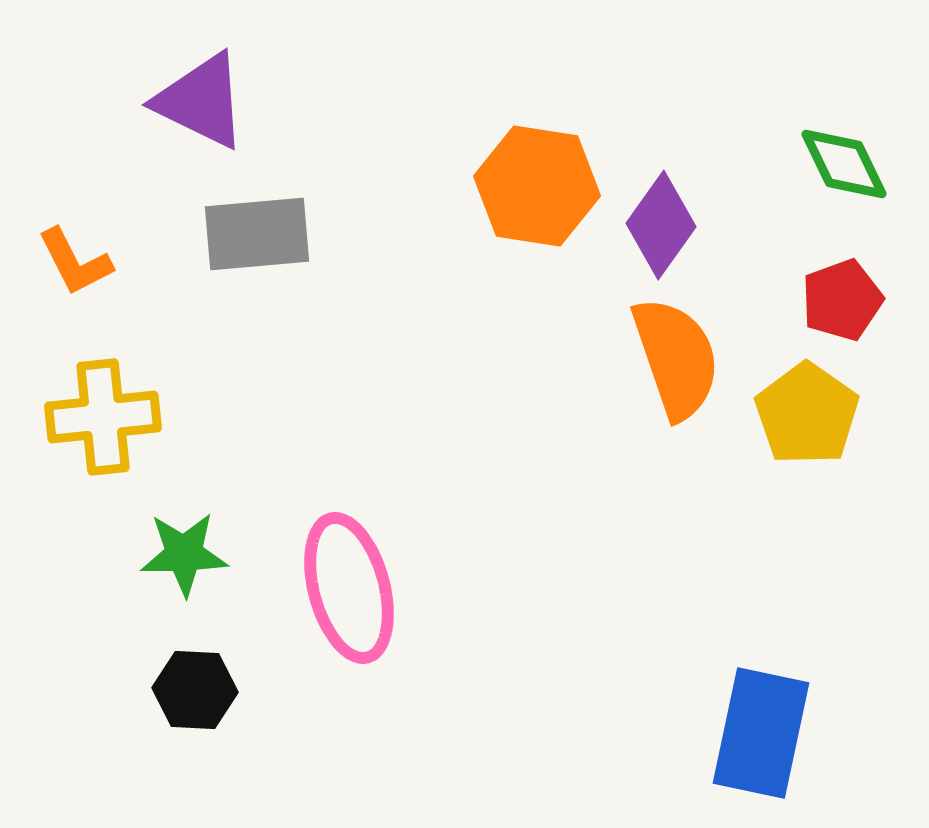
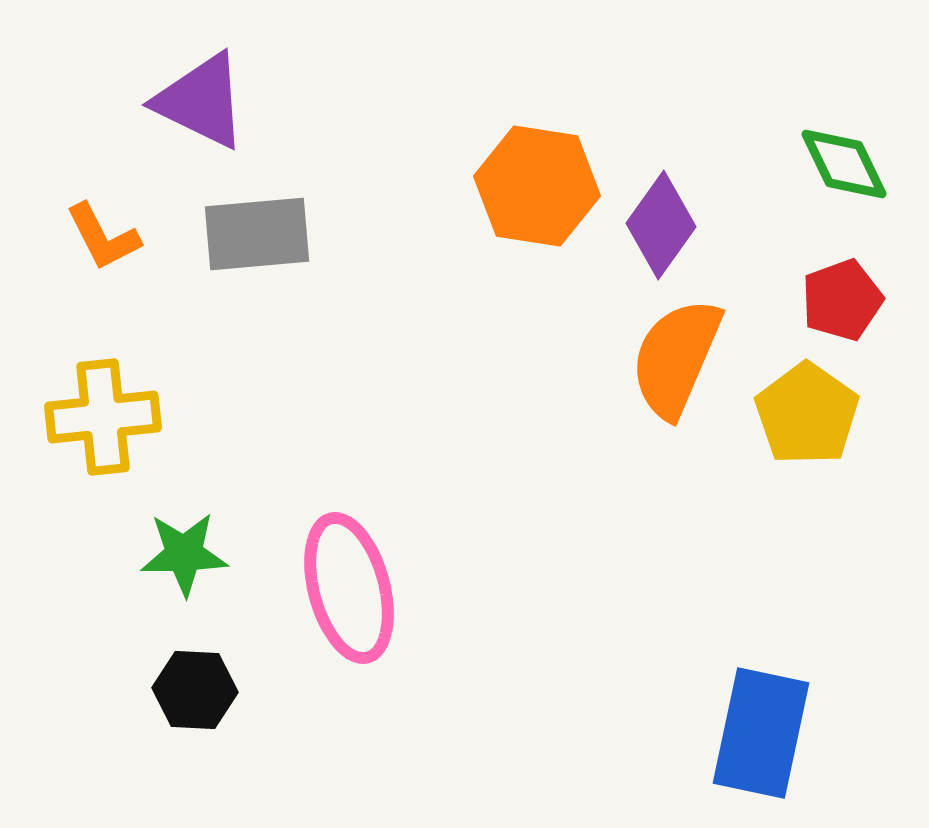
orange L-shape: moved 28 px right, 25 px up
orange semicircle: rotated 138 degrees counterclockwise
